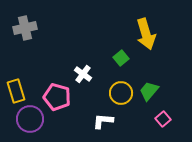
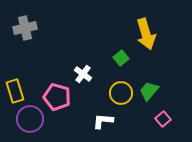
yellow rectangle: moved 1 px left
